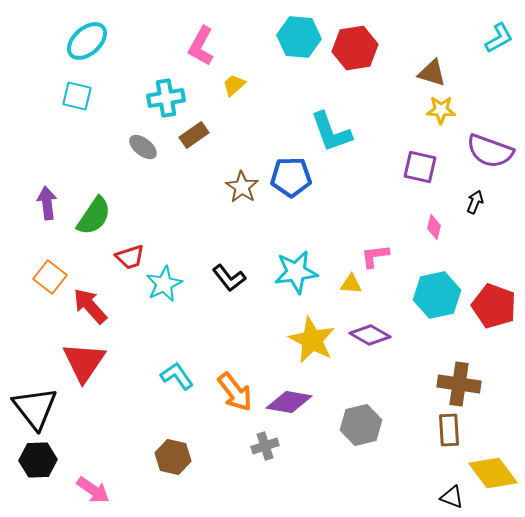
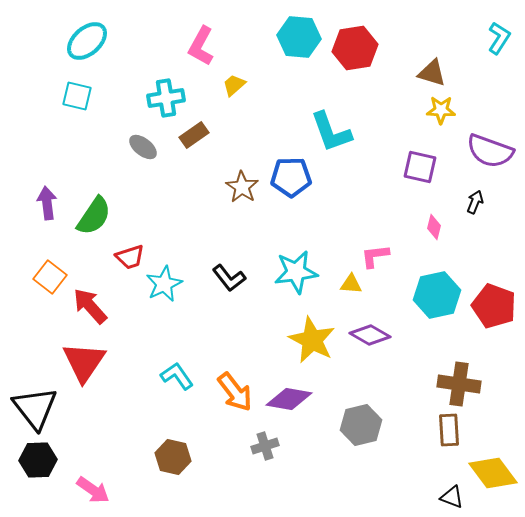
cyan L-shape at (499, 38): rotated 28 degrees counterclockwise
purple diamond at (289, 402): moved 3 px up
